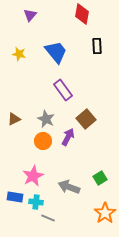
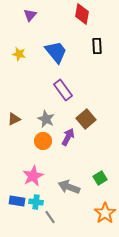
blue rectangle: moved 2 px right, 4 px down
gray line: moved 2 px right, 1 px up; rotated 32 degrees clockwise
